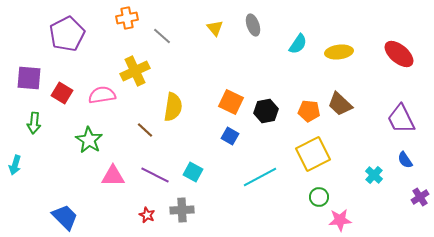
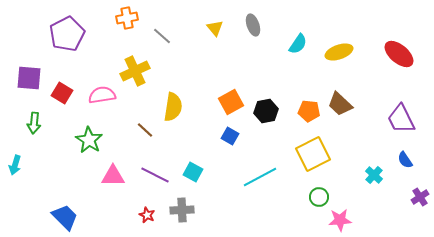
yellow ellipse: rotated 12 degrees counterclockwise
orange square: rotated 35 degrees clockwise
